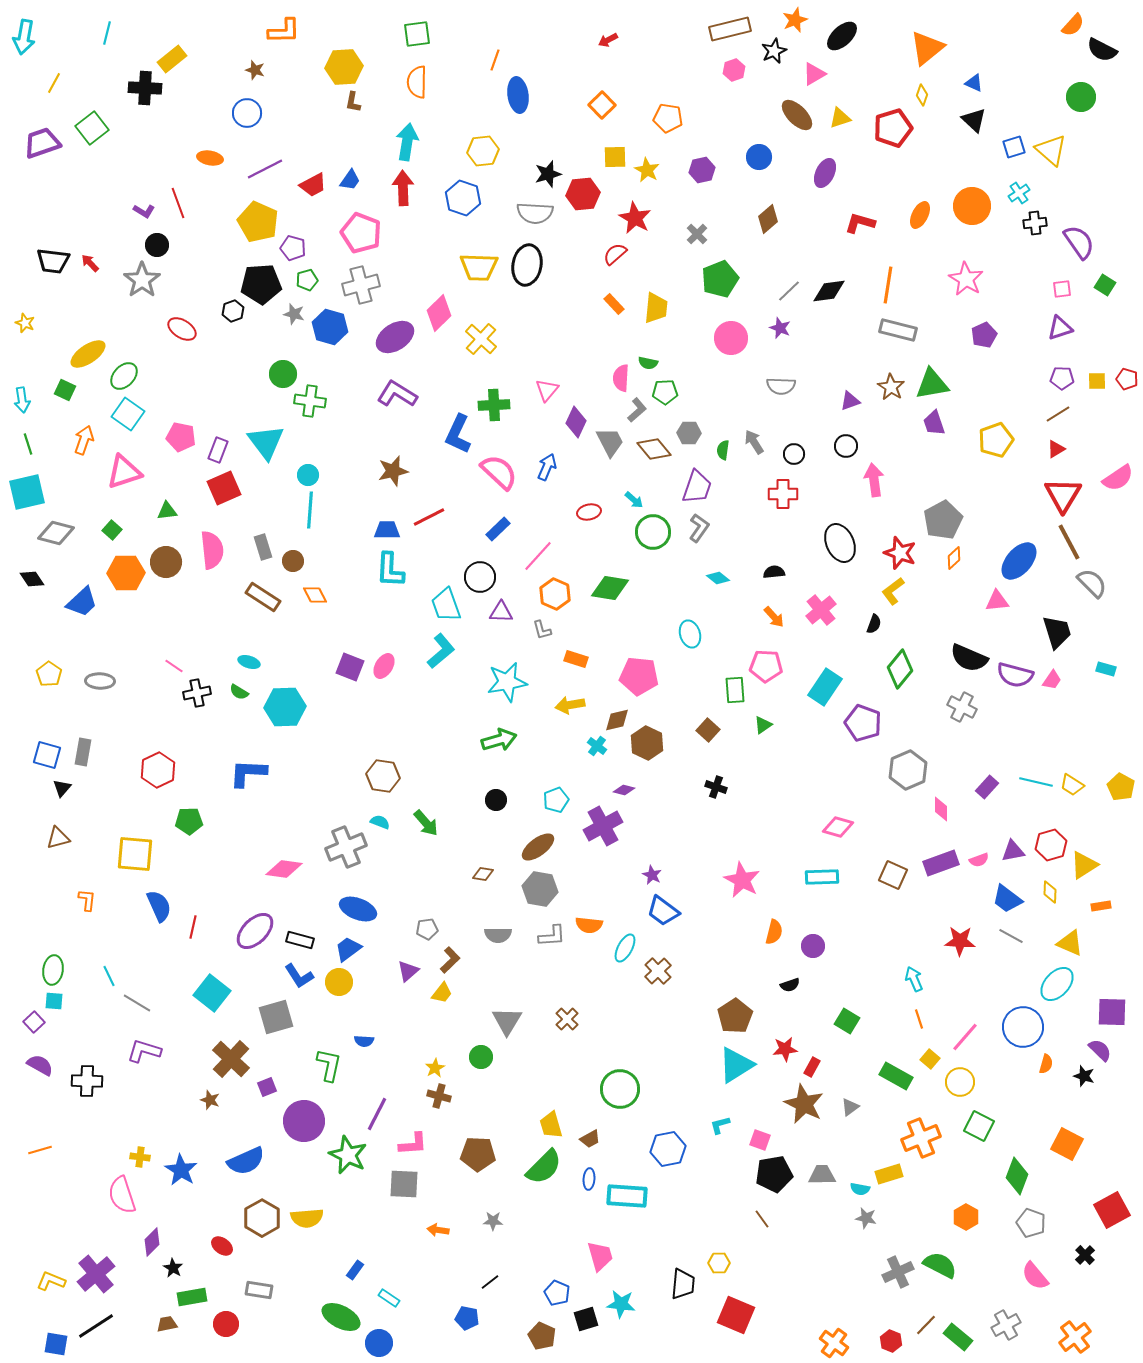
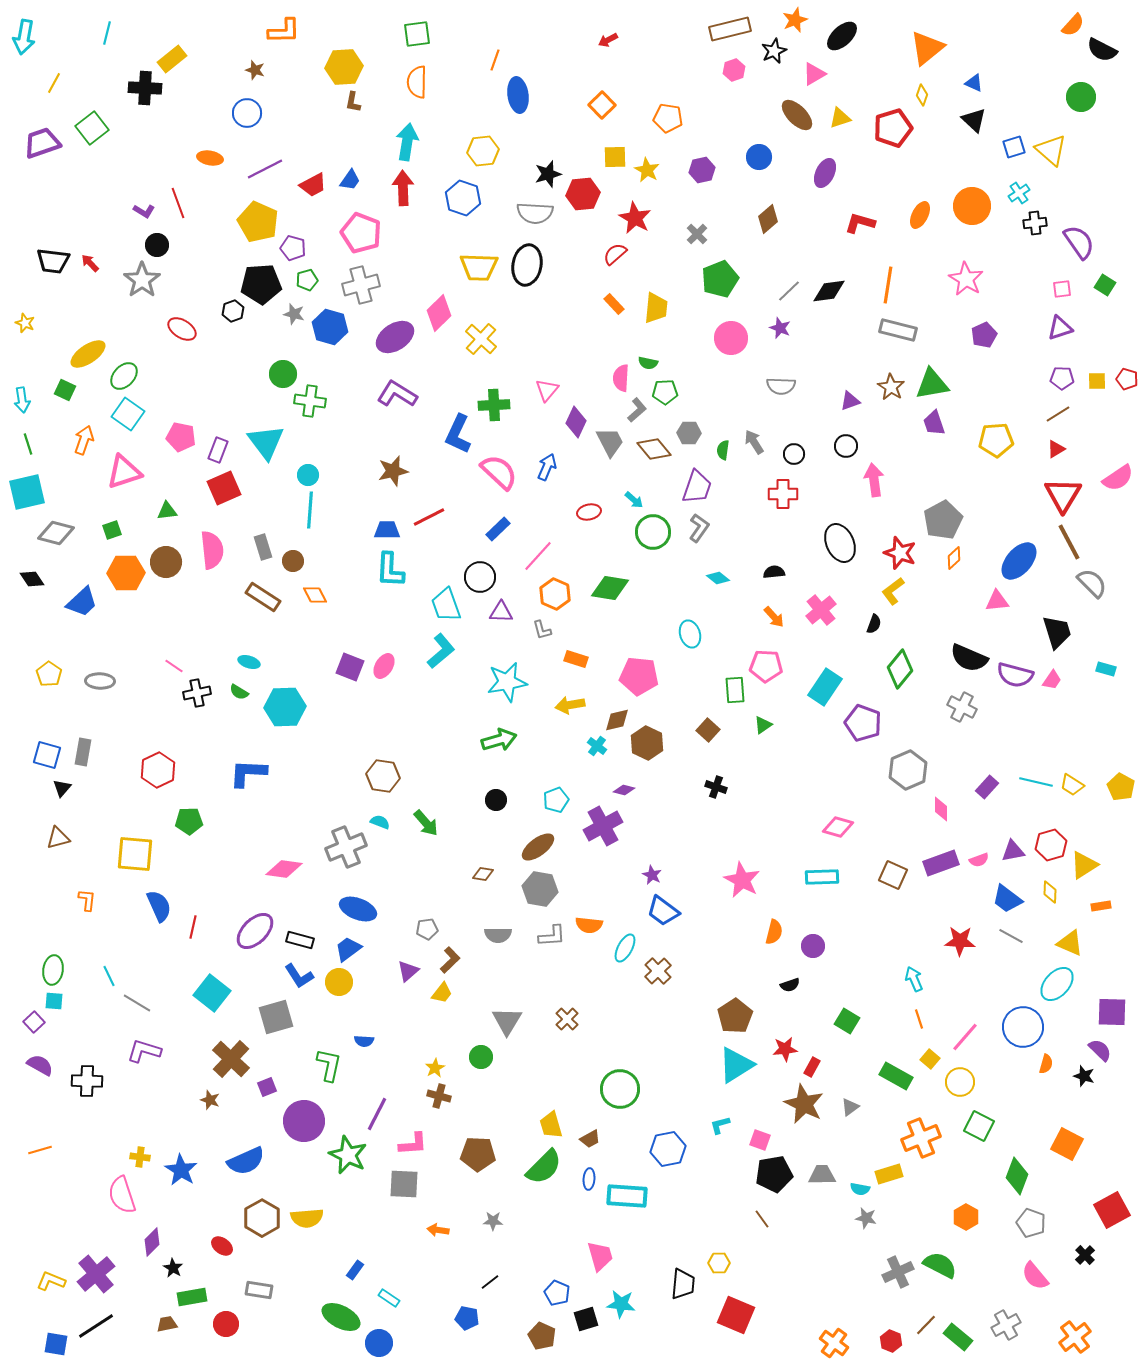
yellow pentagon at (996, 440): rotated 16 degrees clockwise
green square at (112, 530): rotated 30 degrees clockwise
